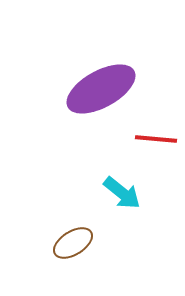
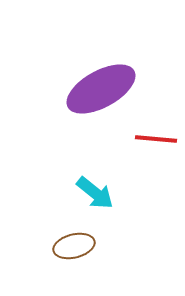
cyan arrow: moved 27 px left
brown ellipse: moved 1 px right, 3 px down; rotated 18 degrees clockwise
